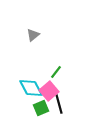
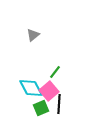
green line: moved 1 px left
black line: rotated 18 degrees clockwise
